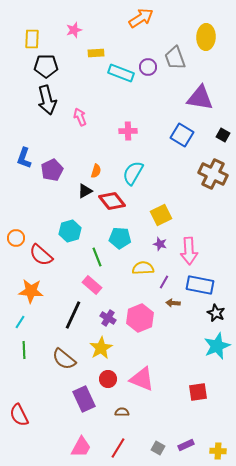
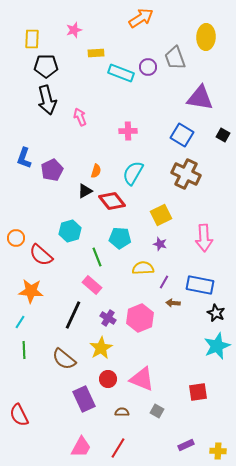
brown cross at (213, 174): moved 27 px left
pink arrow at (189, 251): moved 15 px right, 13 px up
gray square at (158, 448): moved 1 px left, 37 px up
